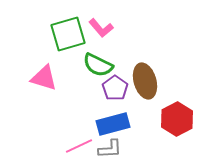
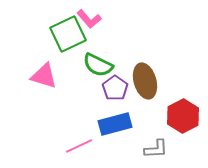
pink L-shape: moved 12 px left, 9 px up
green square: rotated 9 degrees counterclockwise
pink triangle: moved 2 px up
red hexagon: moved 6 px right, 3 px up
blue rectangle: moved 2 px right
gray L-shape: moved 46 px right
